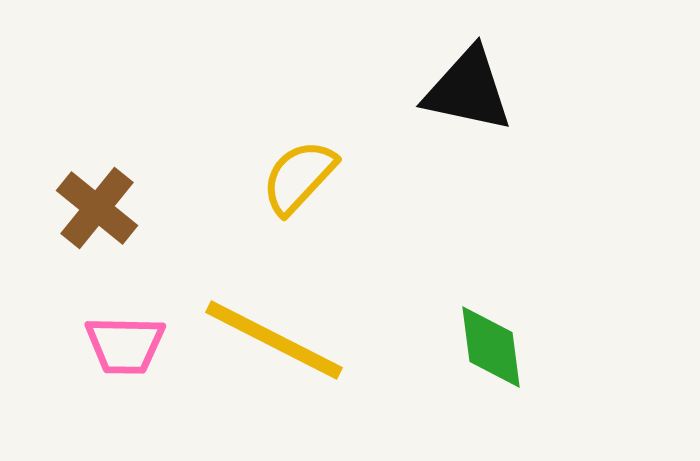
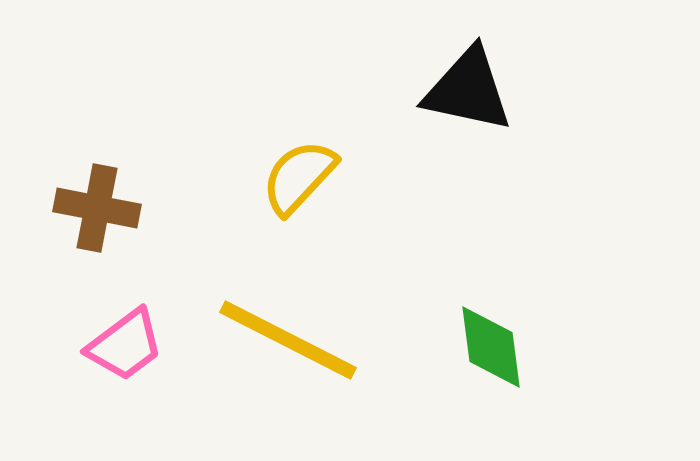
brown cross: rotated 28 degrees counterclockwise
yellow line: moved 14 px right
pink trapezoid: rotated 38 degrees counterclockwise
